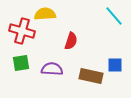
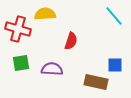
red cross: moved 4 px left, 2 px up
brown rectangle: moved 5 px right, 6 px down
